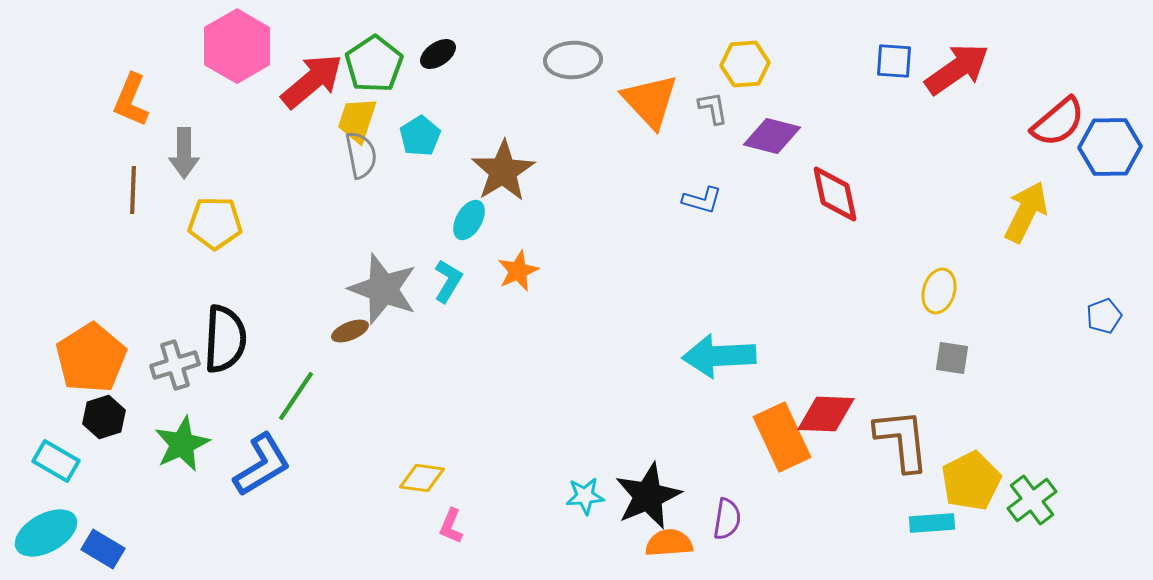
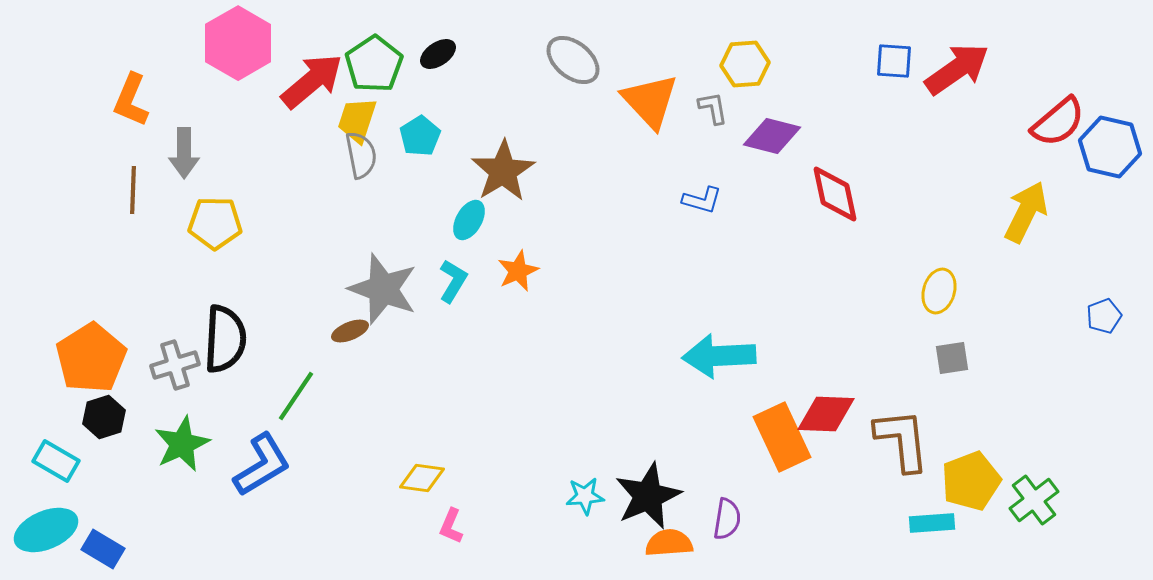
pink hexagon at (237, 46): moved 1 px right, 3 px up
gray ellipse at (573, 60): rotated 42 degrees clockwise
blue hexagon at (1110, 147): rotated 14 degrees clockwise
cyan L-shape at (448, 281): moved 5 px right
gray square at (952, 358): rotated 18 degrees counterclockwise
yellow pentagon at (971, 481): rotated 6 degrees clockwise
green cross at (1032, 500): moved 2 px right
cyan ellipse at (46, 533): moved 3 px up; rotated 6 degrees clockwise
